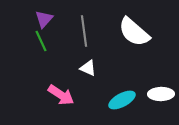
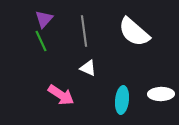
cyan ellipse: rotated 56 degrees counterclockwise
